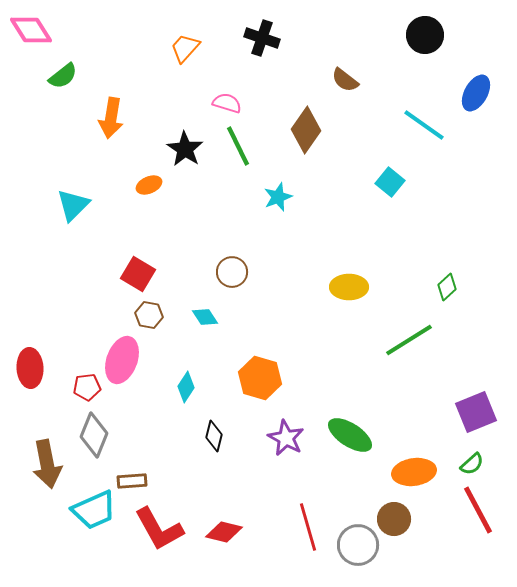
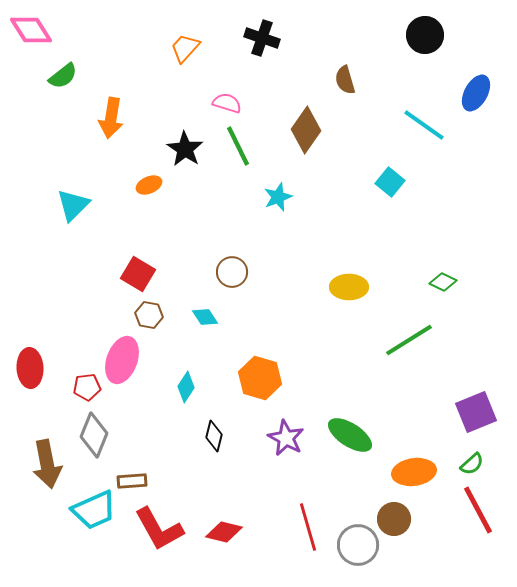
brown semicircle at (345, 80): rotated 36 degrees clockwise
green diamond at (447, 287): moved 4 px left, 5 px up; rotated 68 degrees clockwise
